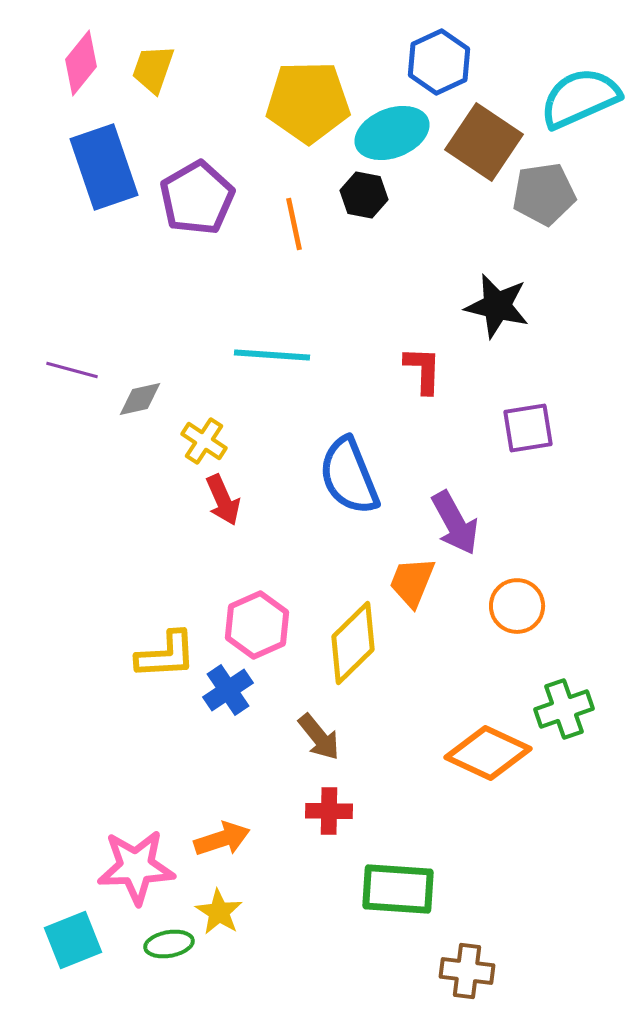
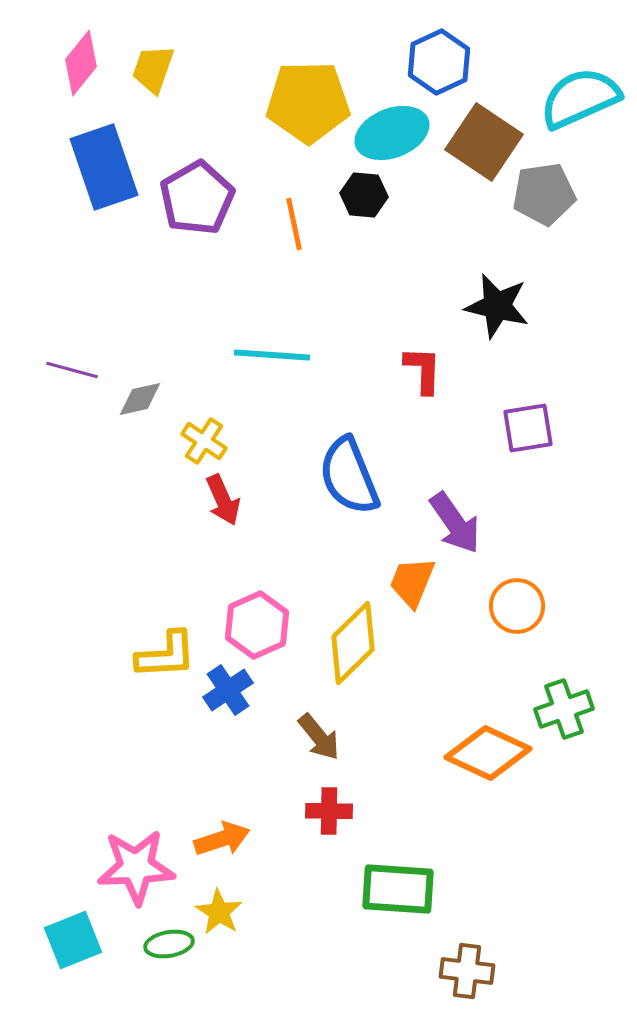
black hexagon: rotated 6 degrees counterclockwise
purple arrow: rotated 6 degrees counterclockwise
